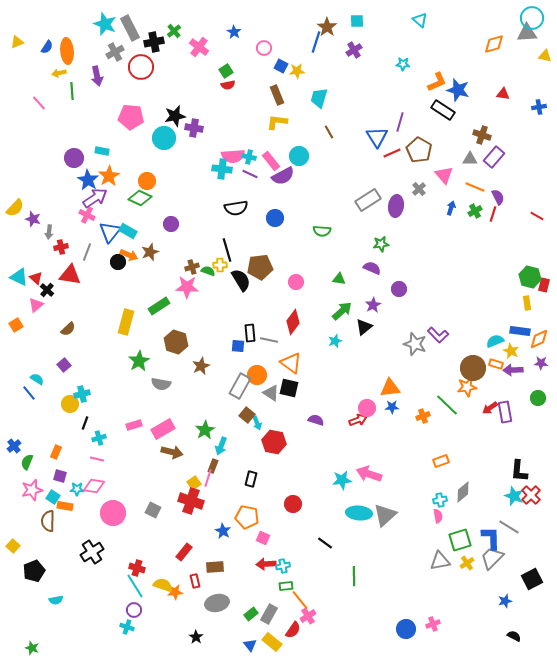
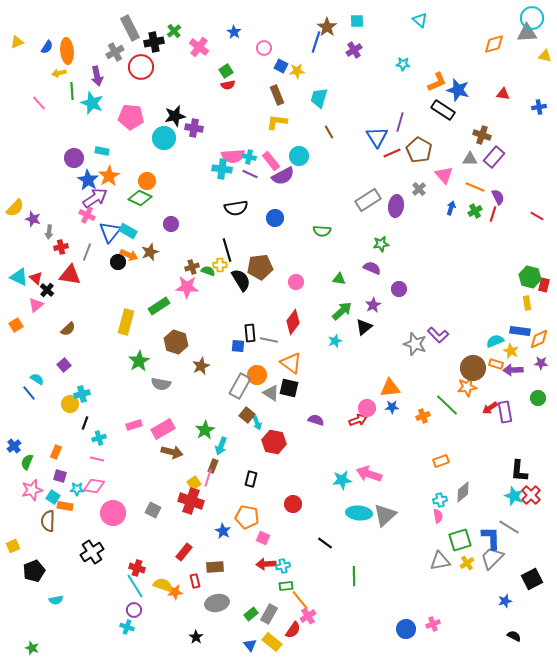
cyan star at (105, 24): moved 13 px left, 79 px down
yellow square at (13, 546): rotated 24 degrees clockwise
